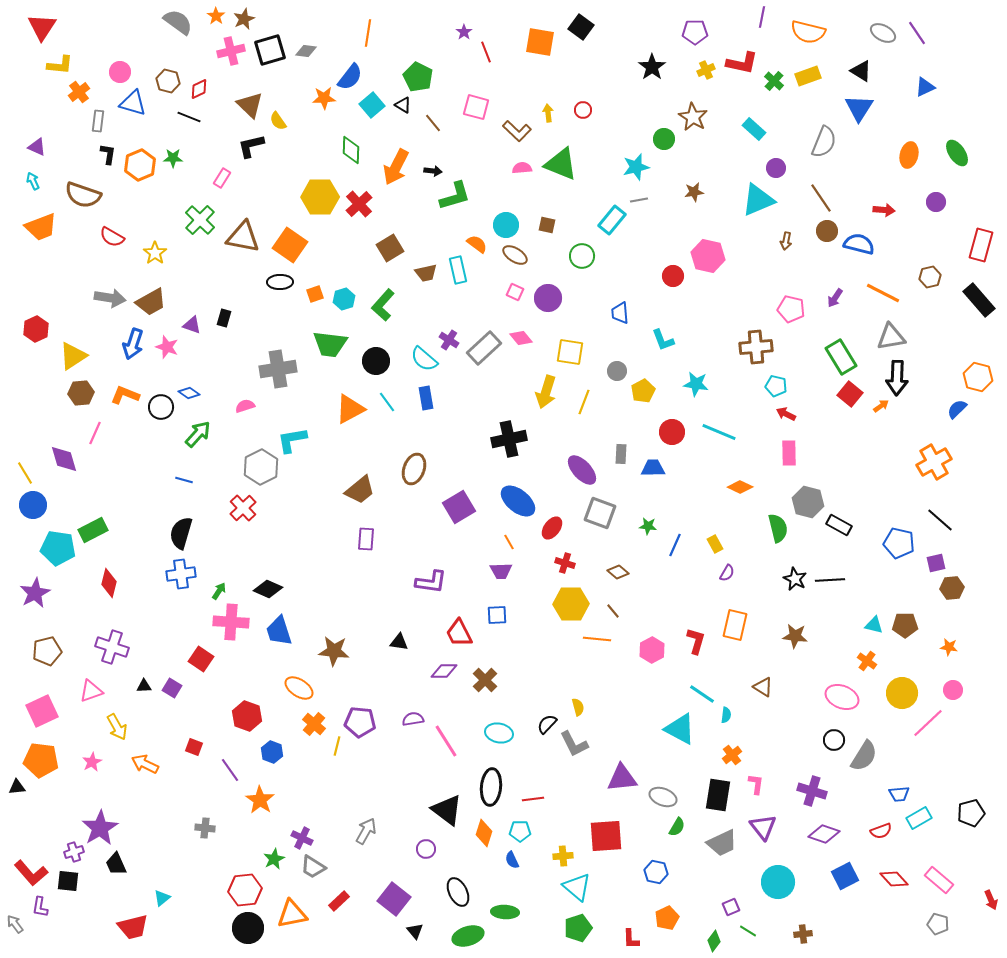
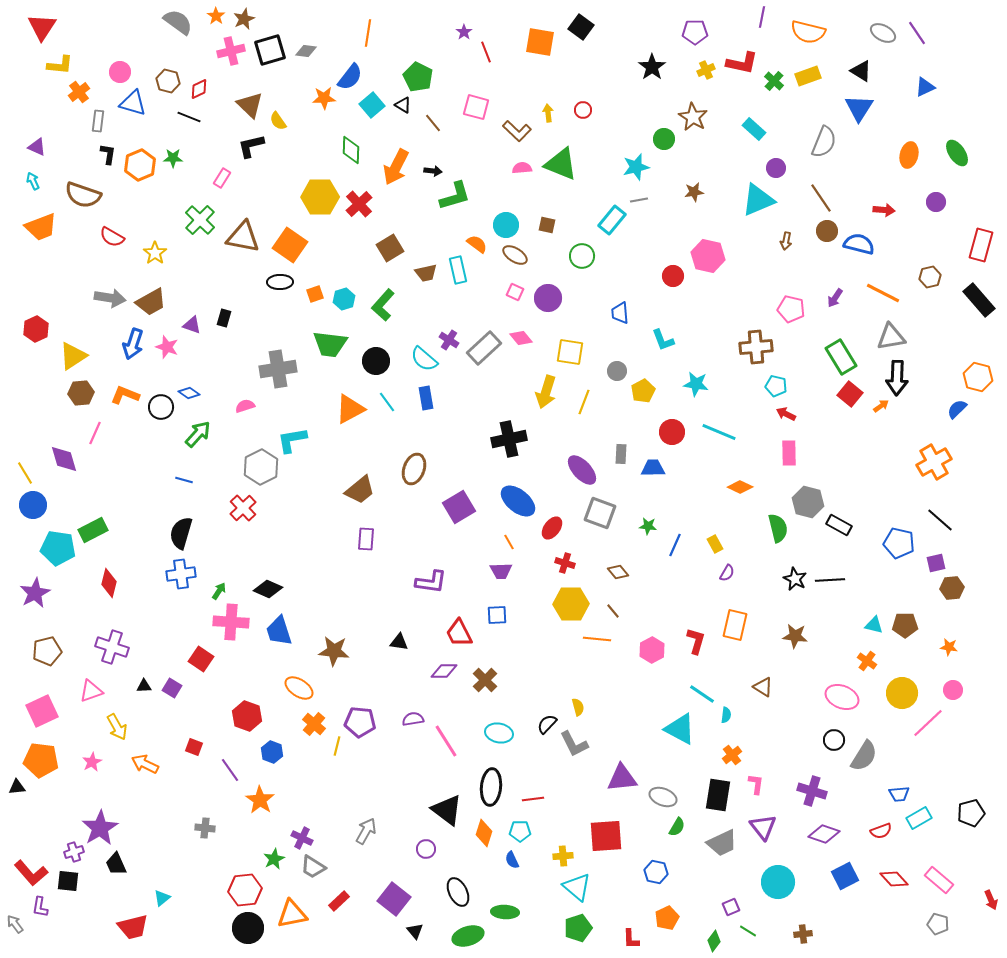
brown diamond at (618, 572): rotated 10 degrees clockwise
